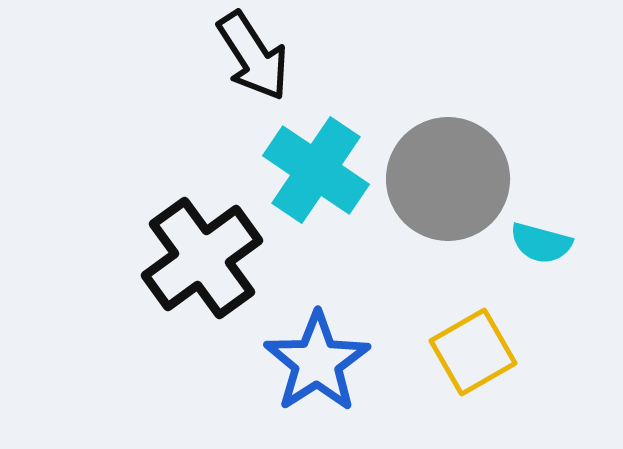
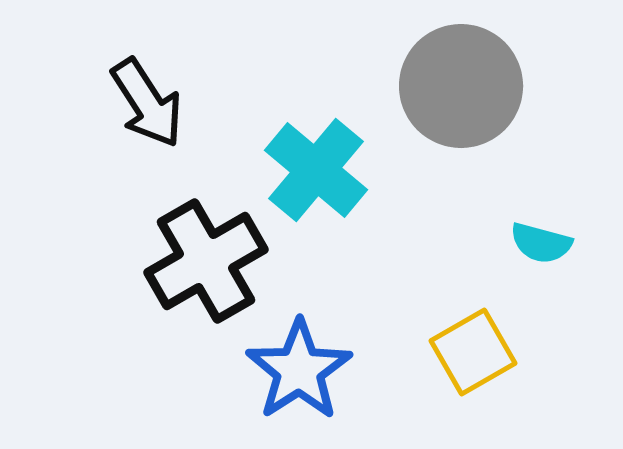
black arrow: moved 106 px left, 47 px down
cyan cross: rotated 6 degrees clockwise
gray circle: moved 13 px right, 93 px up
black cross: moved 4 px right, 3 px down; rotated 6 degrees clockwise
blue star: moved 18 px left, 8 px down
